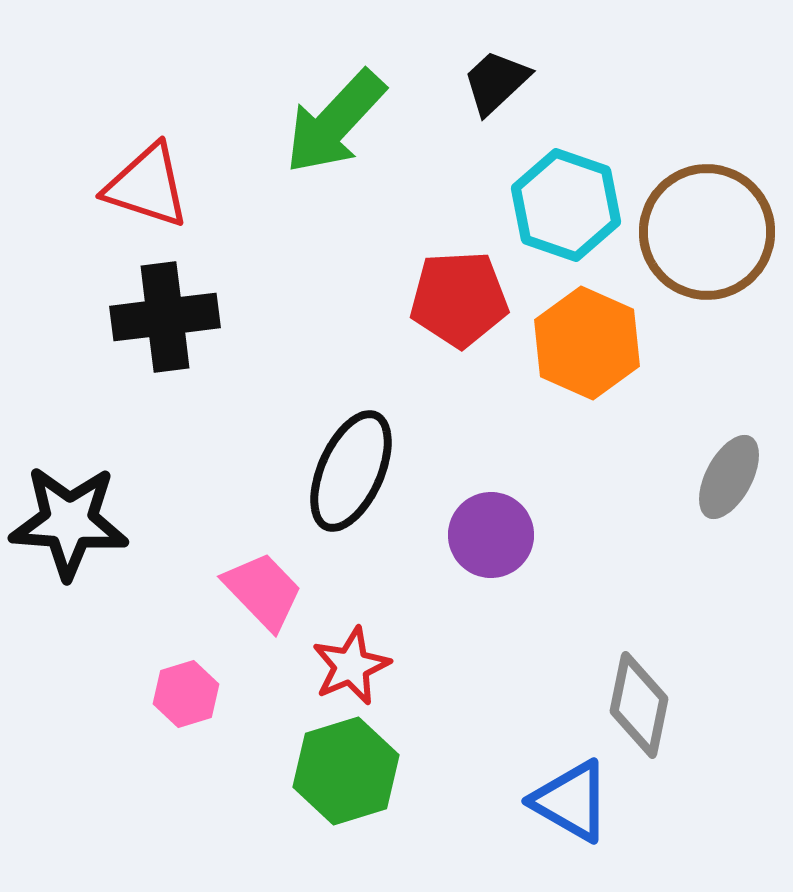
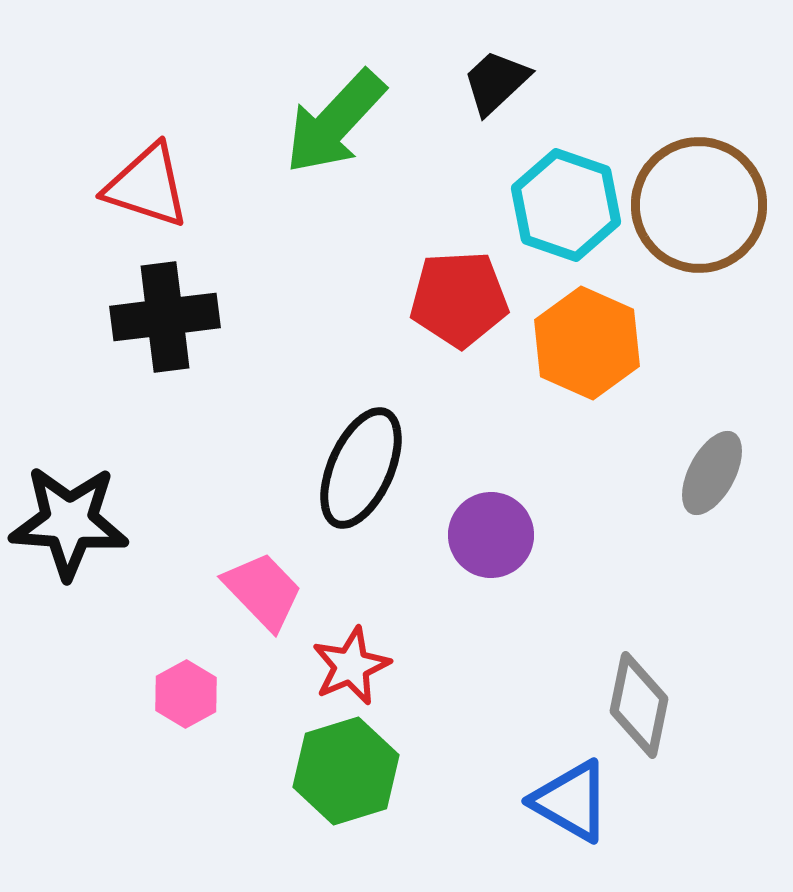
brown circle: moved 8 px left, 27 px up
black ellipse: moved 10 px right, 3 px up
gray ellipse: moved 17 px left, 4 px up
pink hexagon: rotated 12 degrees counterclockwise
